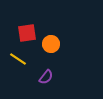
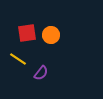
orange circle: moved 9 px up
purple semicircle: moved 5 px left, 4 px up
